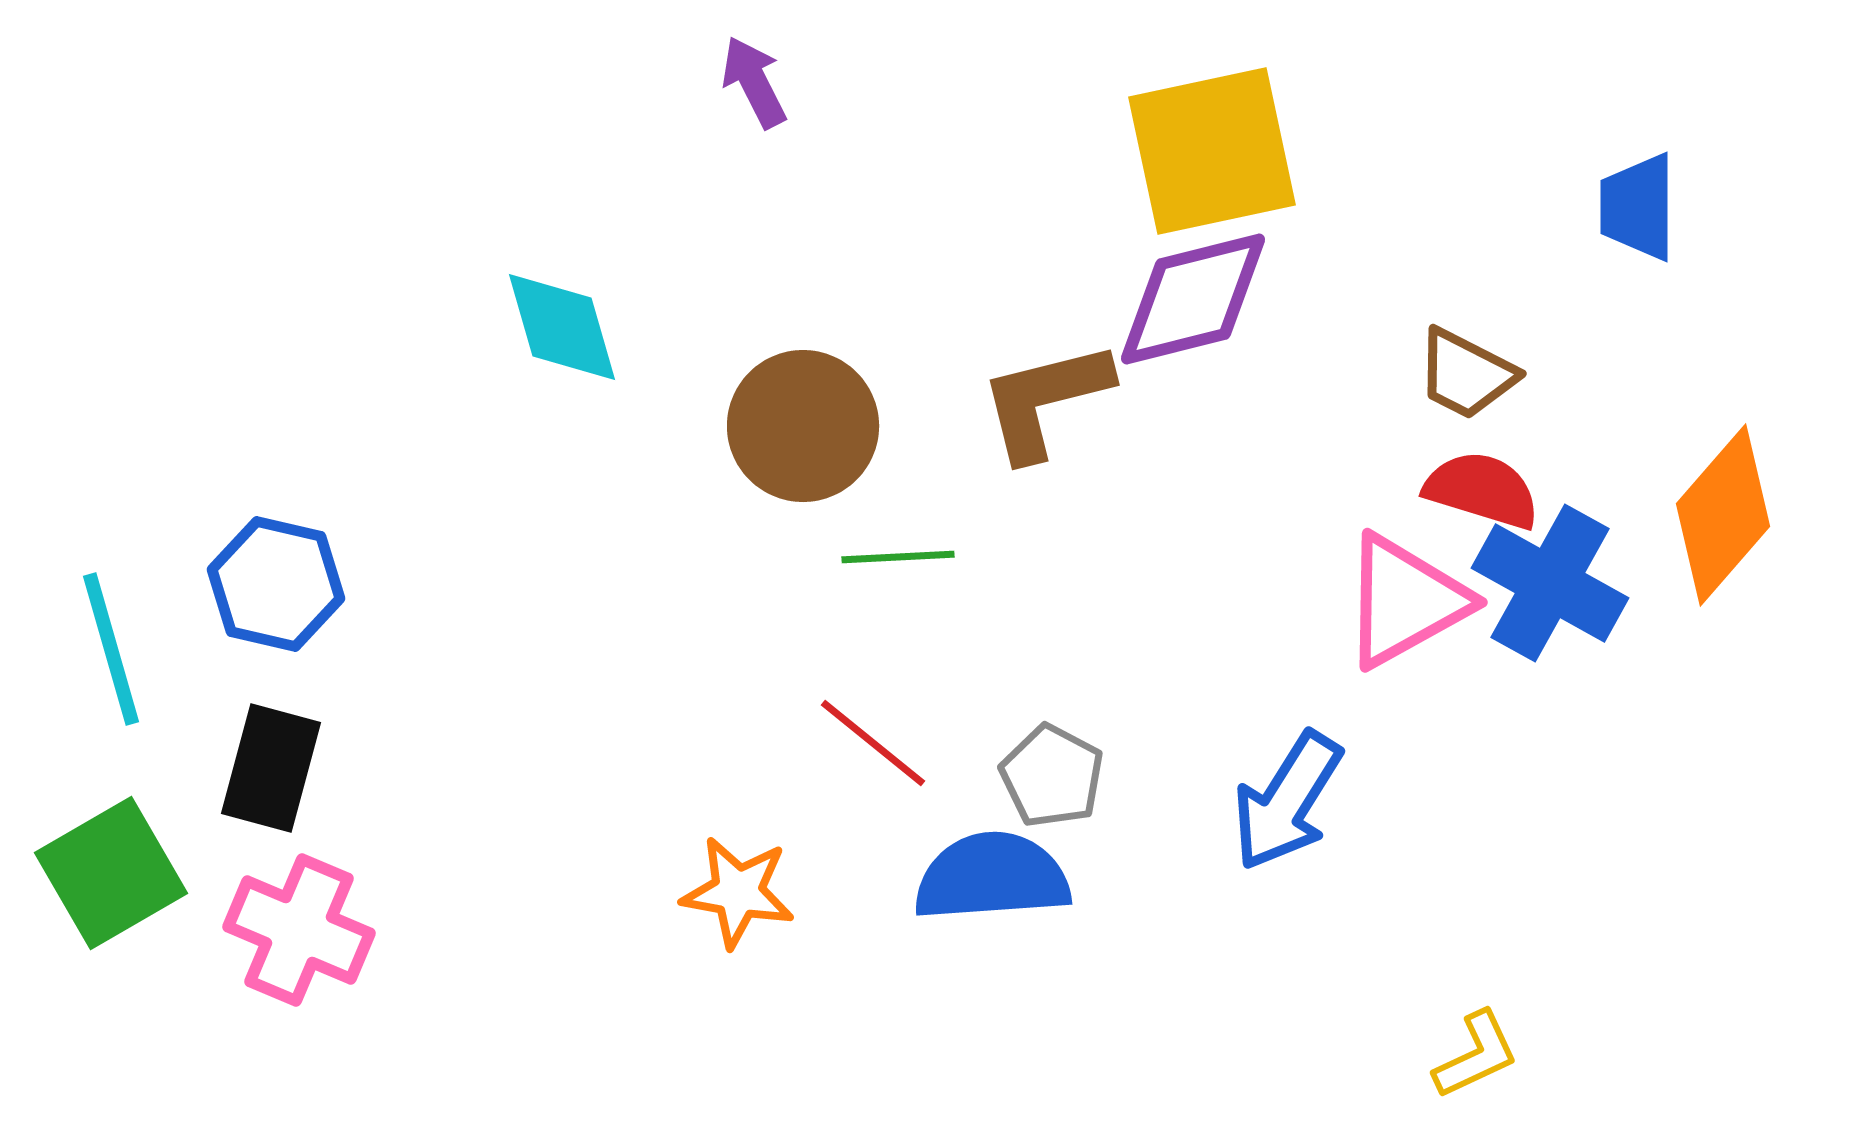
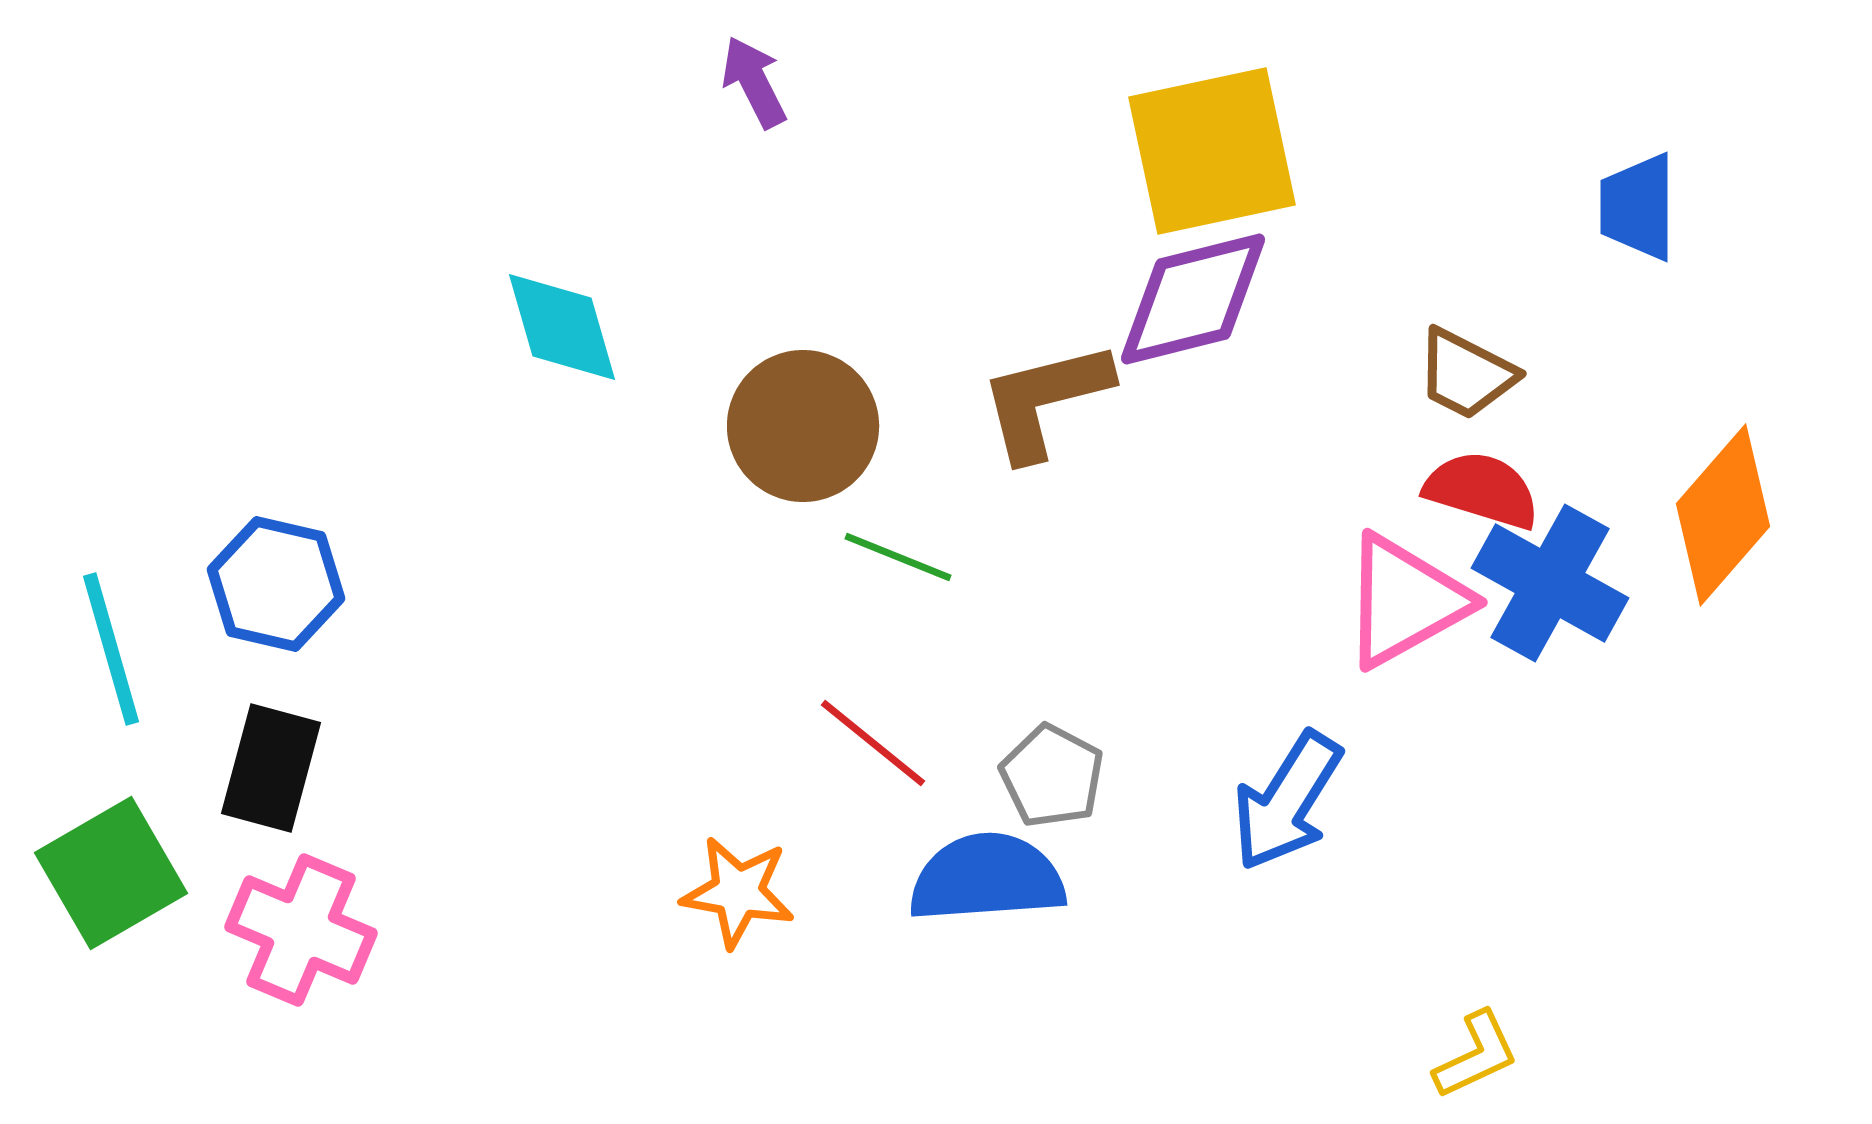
green line: rotated 25 degrees clockwise
blue semicircle: moved 5 px left, 1 px down
pink cross: moved 2 px right
